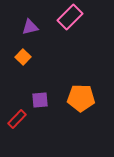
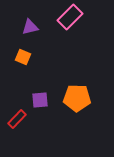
orange square: rotated 21 degrees counterclockwise
orange pentagon: moved 4 px left
